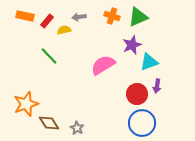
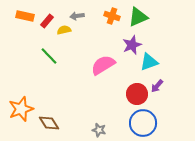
gray arrow: moved 2 px left, 1 px up
purple arrow: rotated 32 degrees clockwise
orange star: moved 5 px left, 5 px down
blue circle: moved 1 px right
gray star: moved 22 px right, 2 px down; rotated 16 degrees counterclockwise
